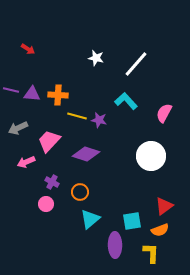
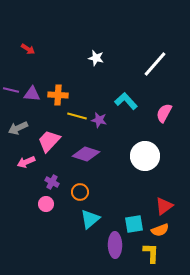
white line: moved 19 px right
white circle: moved 6 px left
cyan square: moved 2 px right, 3 px down
